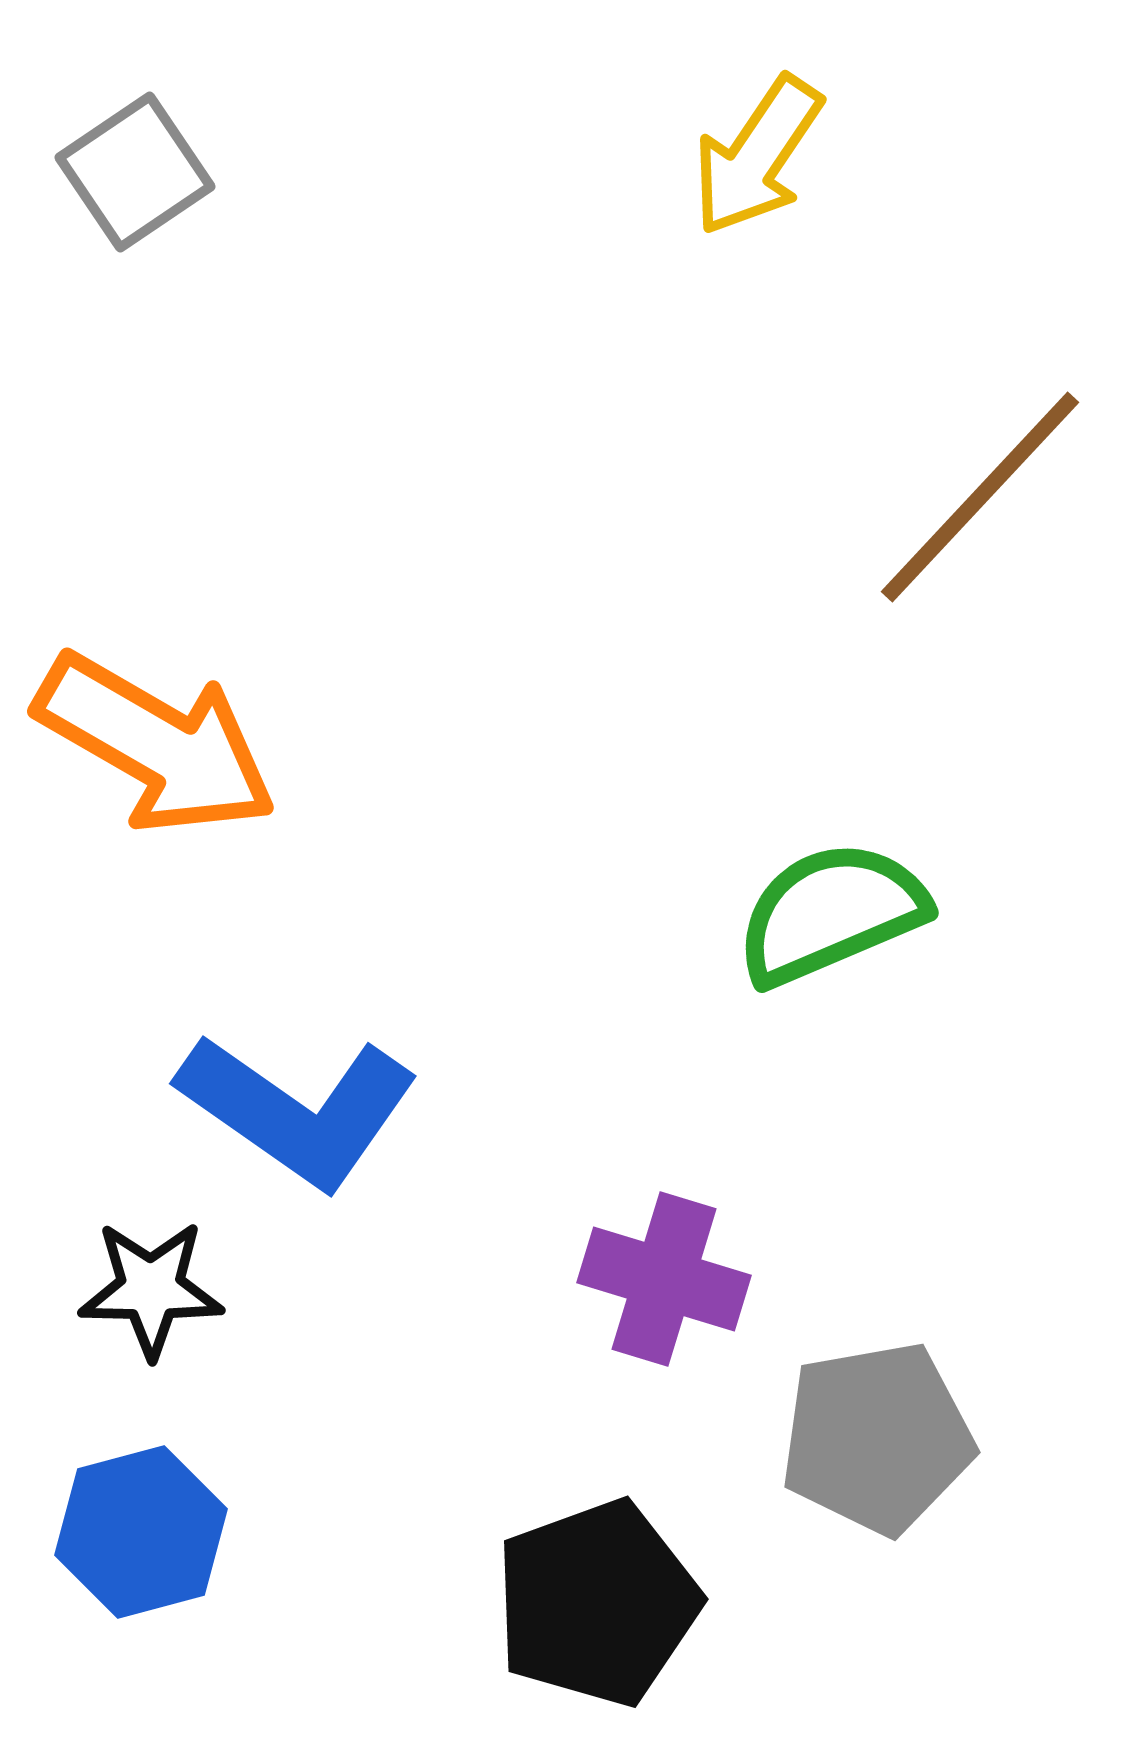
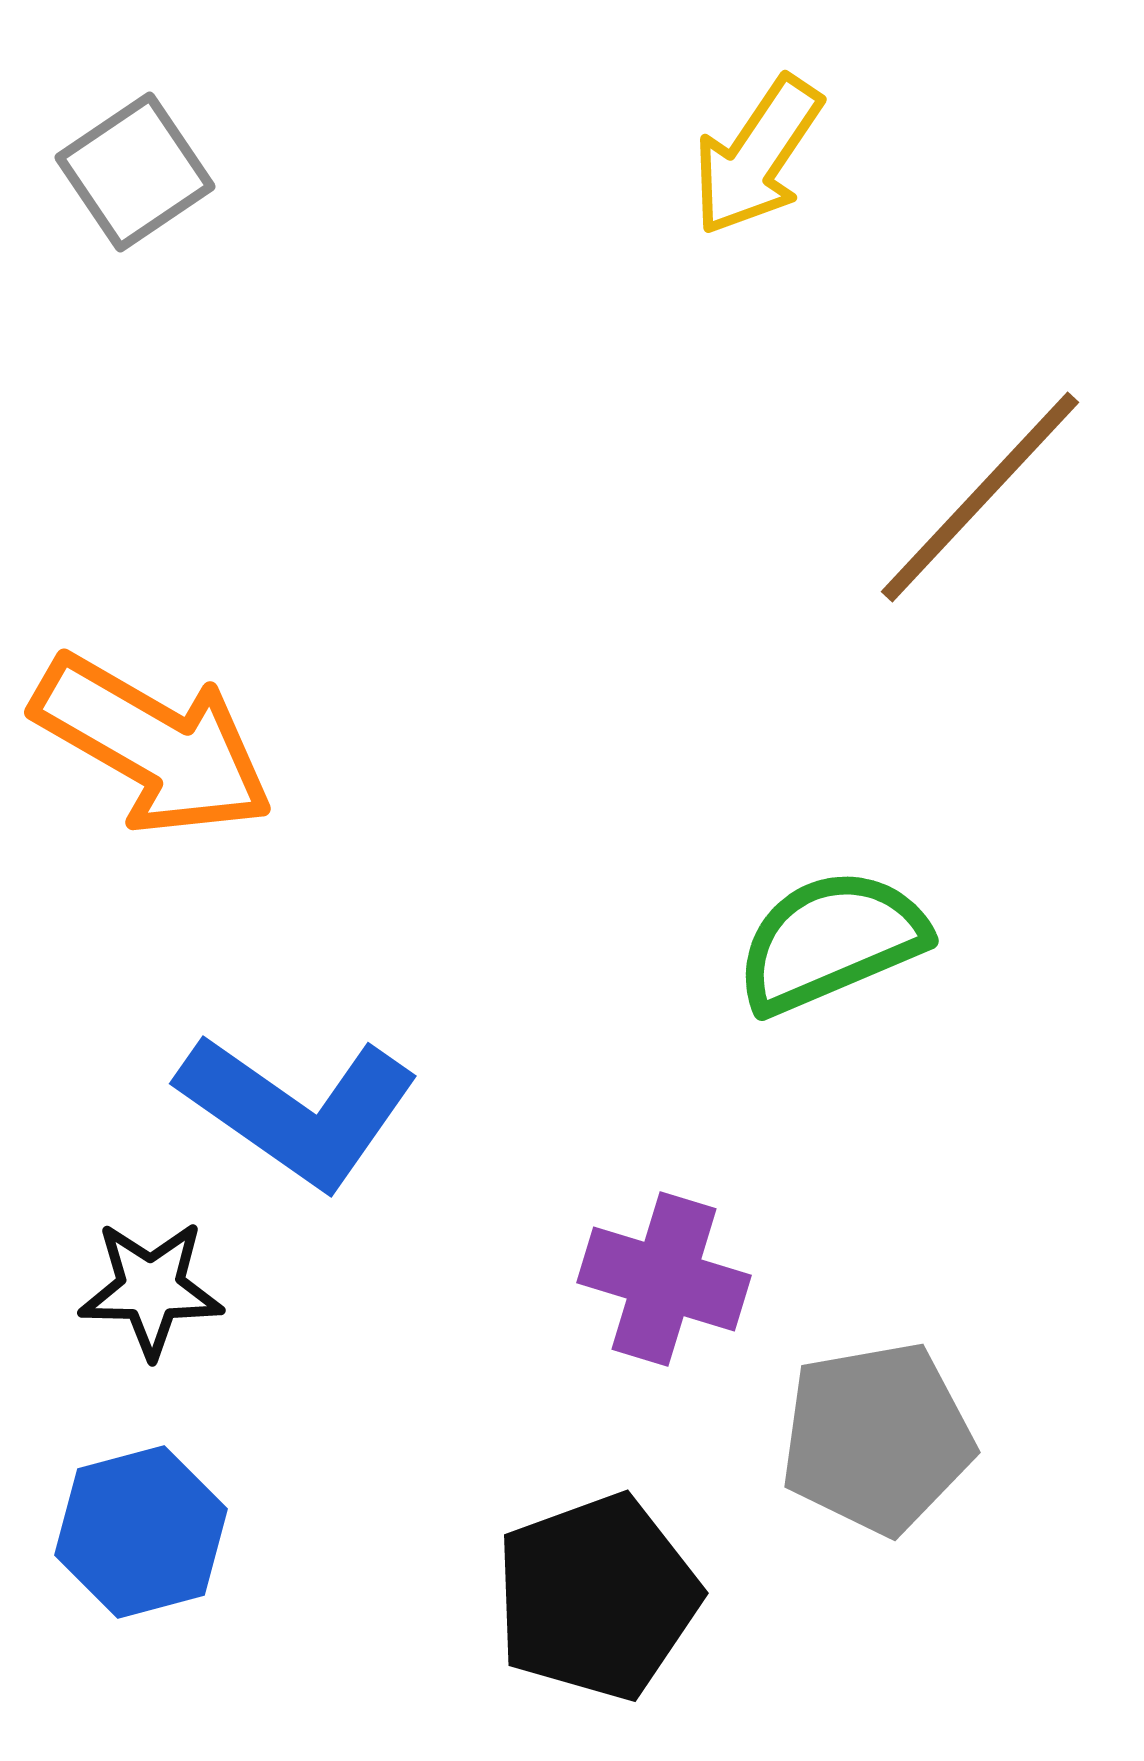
orange arrow: moved 3 px left, 1 px down
green semicircle: moved 28 px down
black pentagon: moved 6 px up
